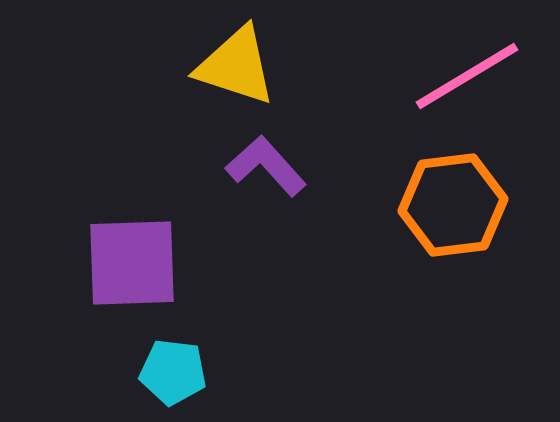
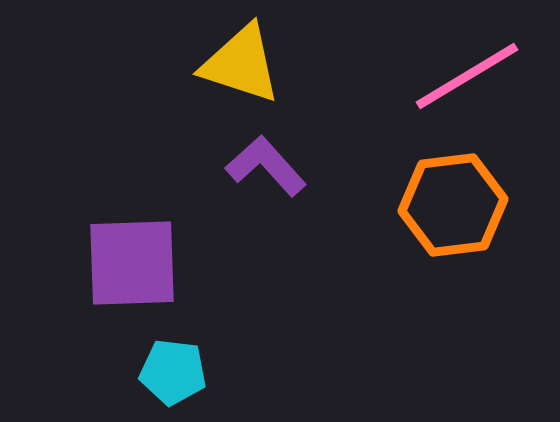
yellow triangle: moved 5 px right, 2 px up
